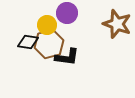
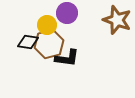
brown star: moved 4 px up
black L-shape: moved 1 px down
